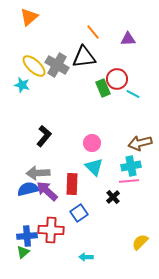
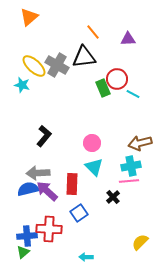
red cross: moved 2 px left, 1 px up
